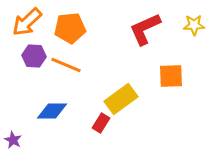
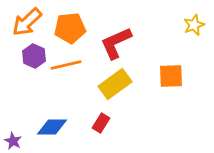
yellow star: rotated 20 degrees counterclockwise
red L-shape: moved 29 px left, 14 px down
purple hexagon: rotated 20 degrees clockwise
orange line: rotated 36 degrees counterclockwise
yellow rectangle: moved 6 px left, 15 px up
blue diamond: moved 16 px down
purple star: moved 1 px down
